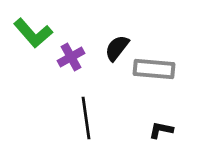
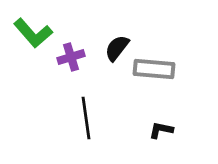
purple cross: rotated 12 degrees clockwise
